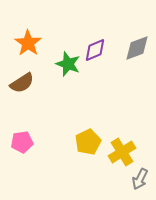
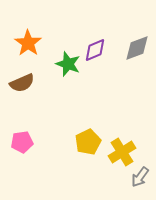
brown semicircle: rotated 10 degrees clockwise
gray arrow: moved 2 px up; rotated 10 degrees clockwise
